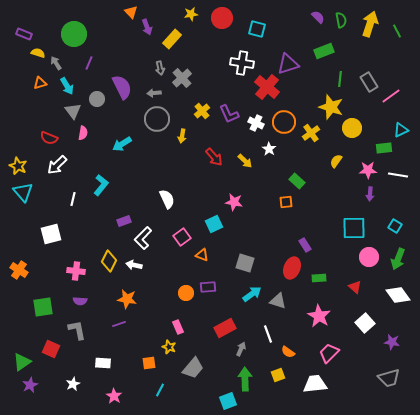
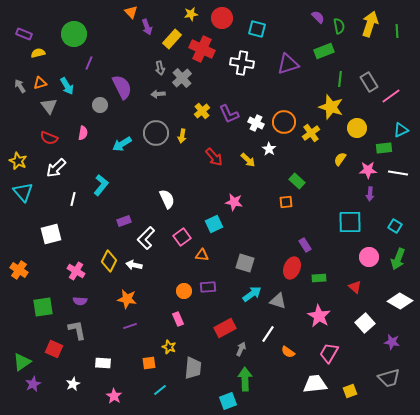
green semicircle at (341, 20): moved 2 px left, 6 px down
green line at (397, 31): rotated 24 degrees clockwise
yellow semicircle at (38, 53): rotated 32 degrees counterclockwise
gray arrow at (56, 63): moved 36 px left, 23 px down
red cross at (267, 87): moved 65 px left, 38 px up; rotated 15 degrees counterclockwise
gray arrow at (154, 93): moved 4 px right, 1 px down
gray circle at (97, 99): moved 3 px right, 6 px down
gray triangle at (73, 111): moved 24 px left, 5 px up
gray circle at (157, 119): moved 1 px left, 14 px down
yellow circle at (352, 128): moved 5 px right
yellow arrow at (245, 161): moved 3 px right, 1 px up
yellow semicircle at (336, 161): moved 4 px right, 2 px up
white arrow at (57, 165): moved 1 px left, 3 px down
yellow star at (18, 166): moved 5 px up
white line at (398, 175): moved 2 px up
cyan square at (354, 228): moved 4 px left, 6 px up
white L-shape at (143, 238): moved 3 px right
orange triangle at (202, 255): rotated 16 degrees counterclockwise
pink cross at (76, 271): rotated 24 degrees clockwise
orange circle at (186, 293): moved 2 px left, 2 px up
white diamond at (398, 295): moved 2 px right, 6 px down; rotated 25 degrees counterclockwise
purple line at (119, 324): moved 11 px right, 2 px down
pink rectangle at (178, 327): moved 8 px up
white line at (268, 334): rotated 54 degrees clockwise
red square at (51, 349): moved 3 px right
pink trapezoid at (329, 353): rotated 15 degrees counterclockwise
gray trapezoid at (193, 368): rotated 35 degrees counterclockwise
yellow square at (278, 375): moved 72 px right, 16 px down
purple star at (30, 385): moved 3 px right, 1 px up
cyan line at (160, 390): rotated 24 degrees clockwise
